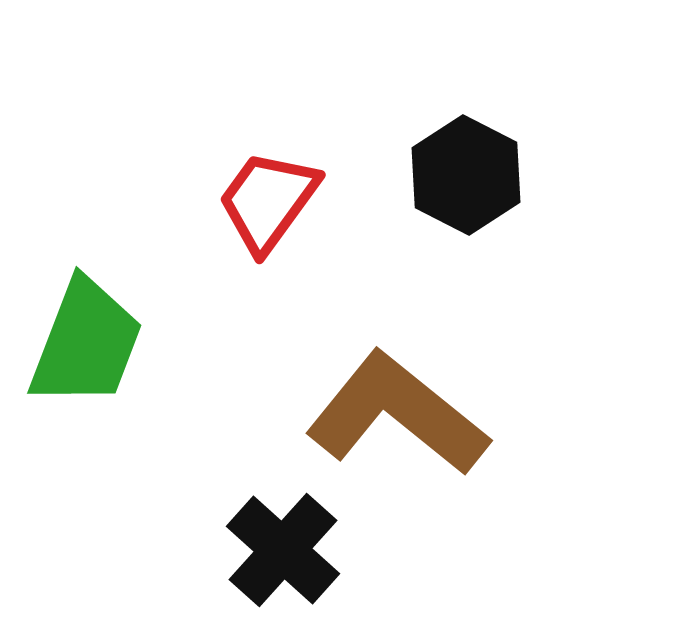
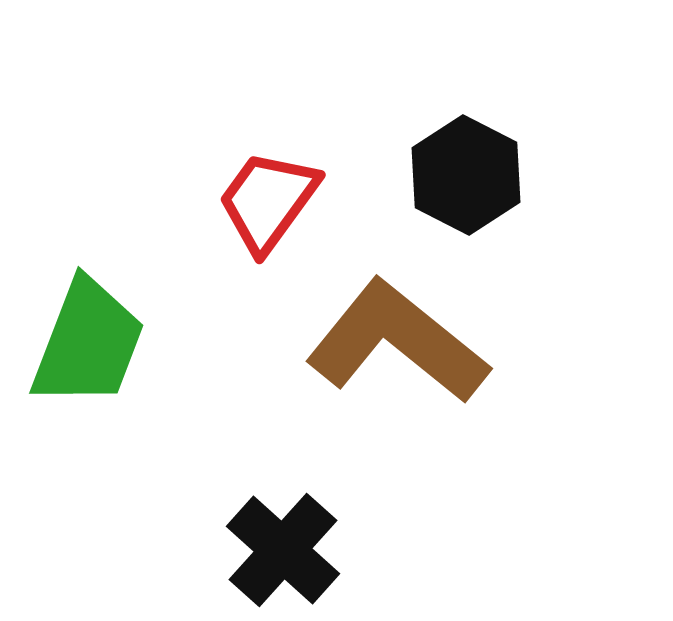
green trapezoid: moved 2 px right
brown L-shape: moved 72 px up
